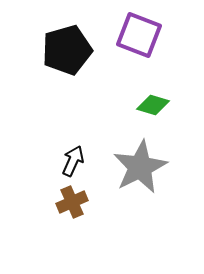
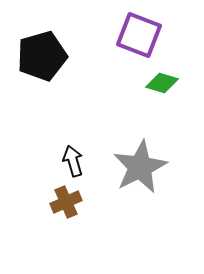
black pentagon: moved 25 px left, 6 px down
green diamond: moved 9 px right, 22 px up
black arrow: rotated 40 degrees counterclockwise
brown cross: moved 6 px left
